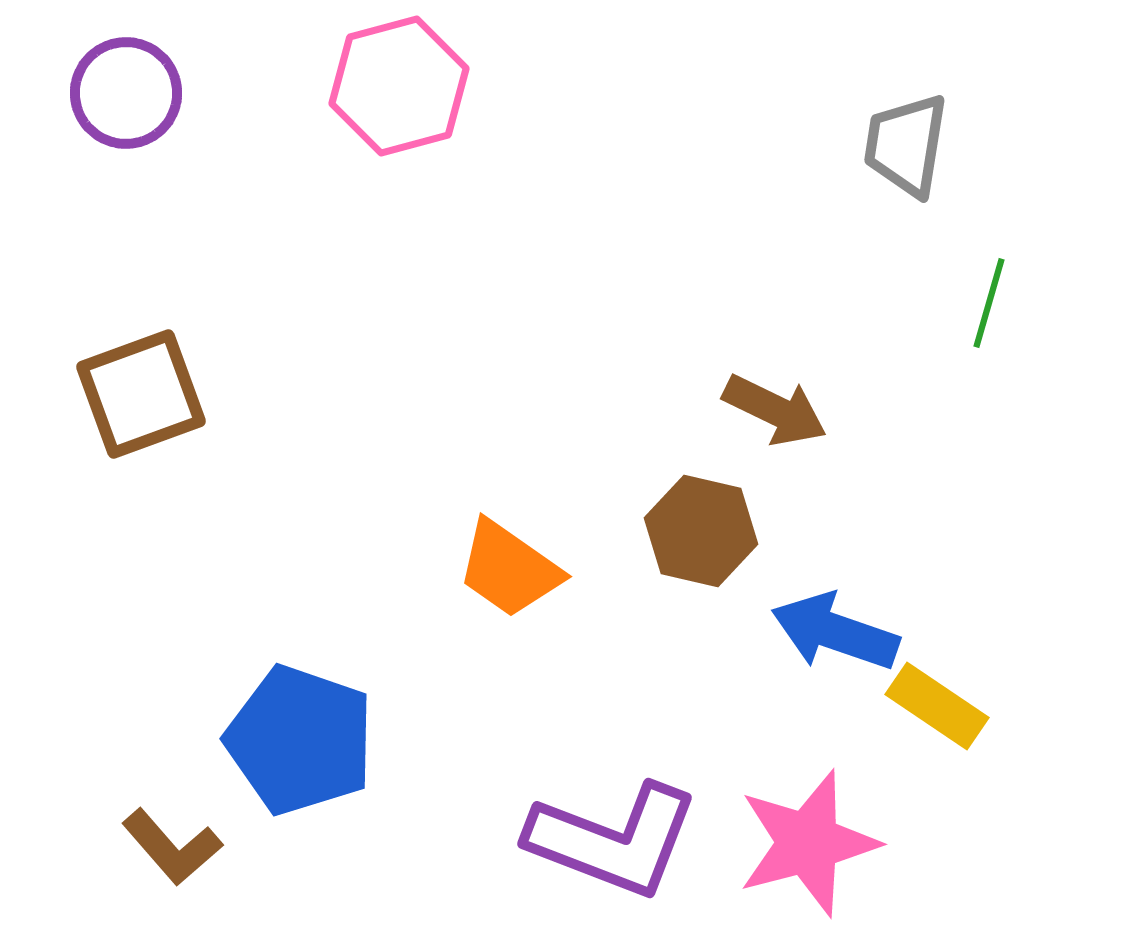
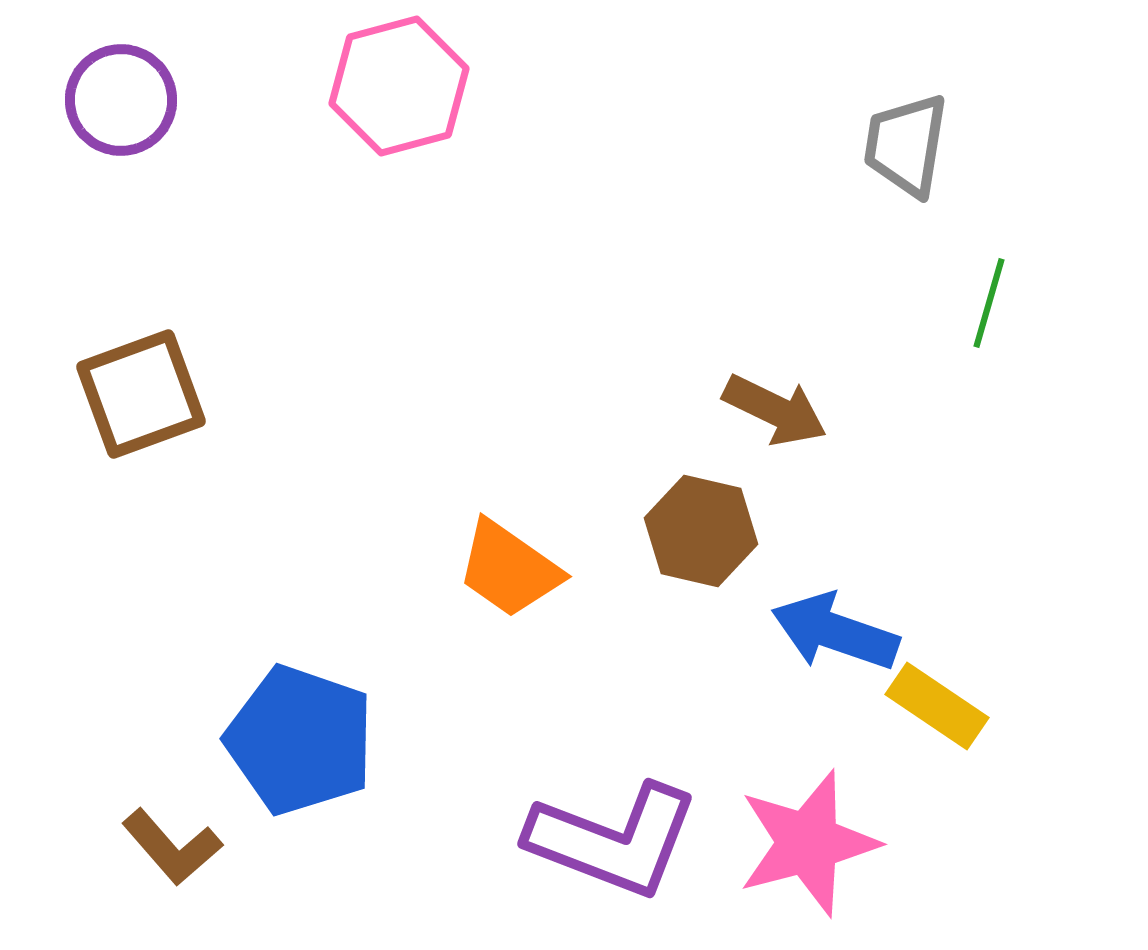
purple circle: moved 5 px left, 7 px down
